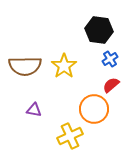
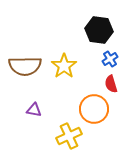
red semicircle: moved 1 px up; rotated 66 degrees counterclockwise
yellow cross: moved 1 px left
